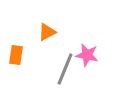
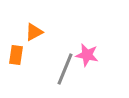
orange triangle: moved 13 px left
